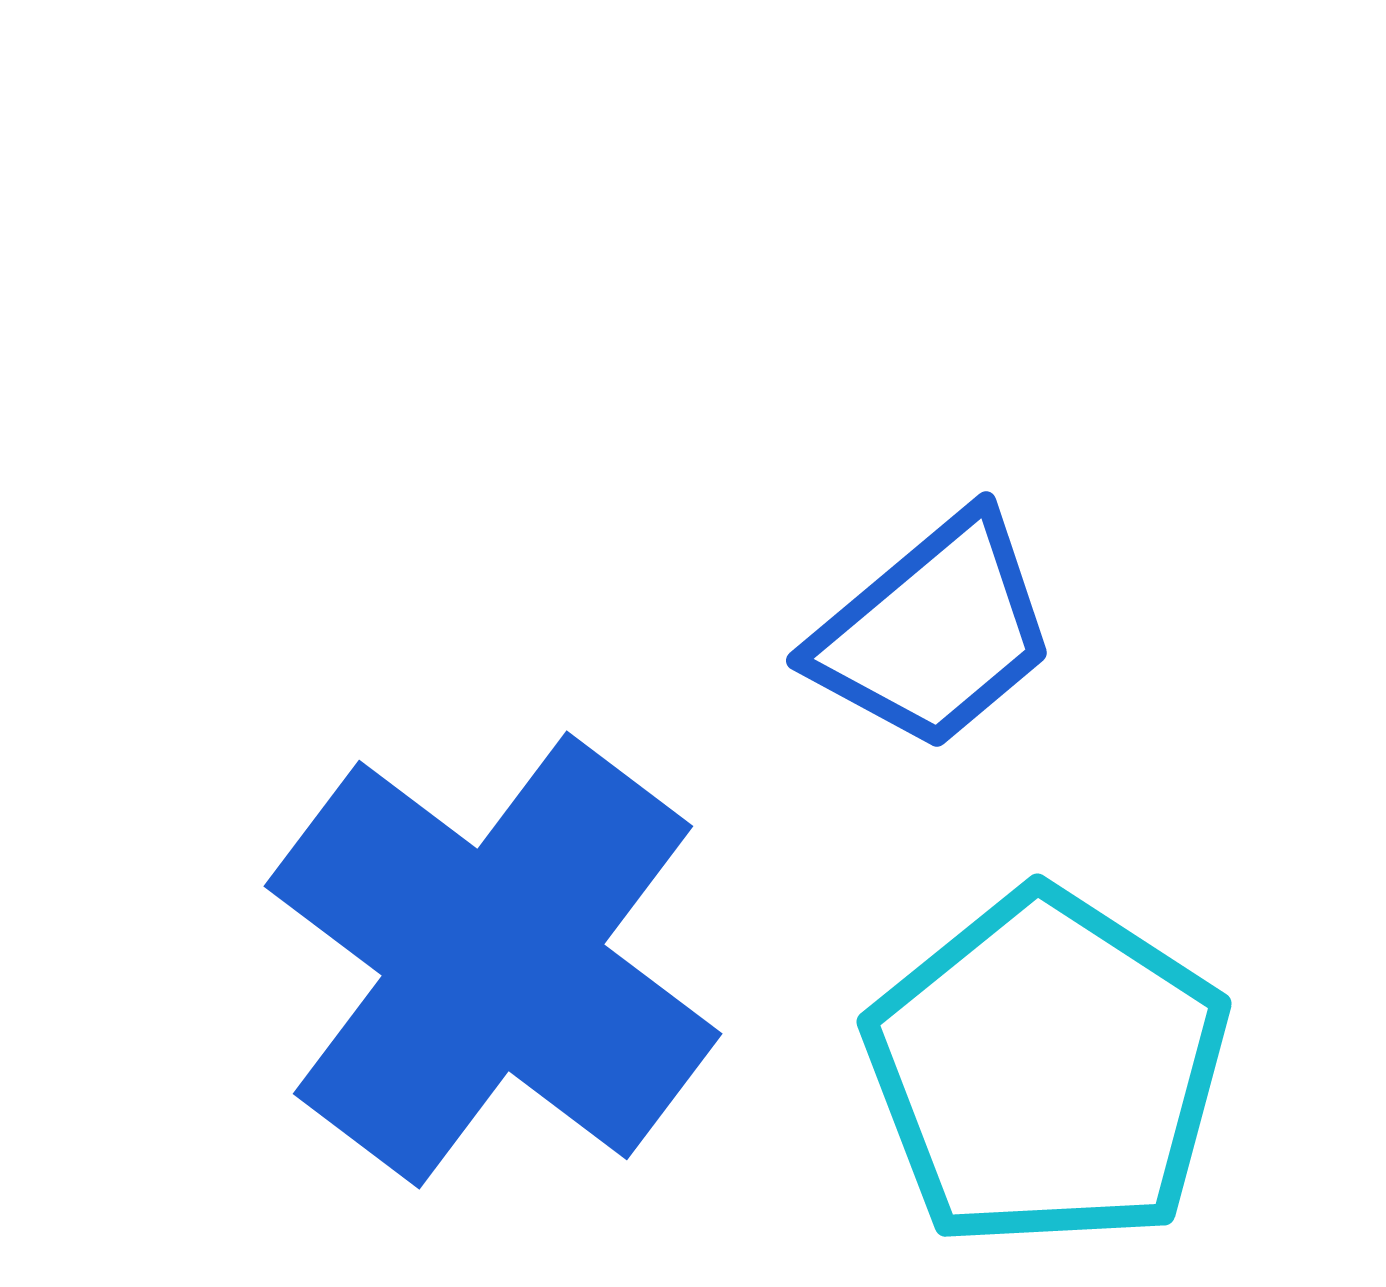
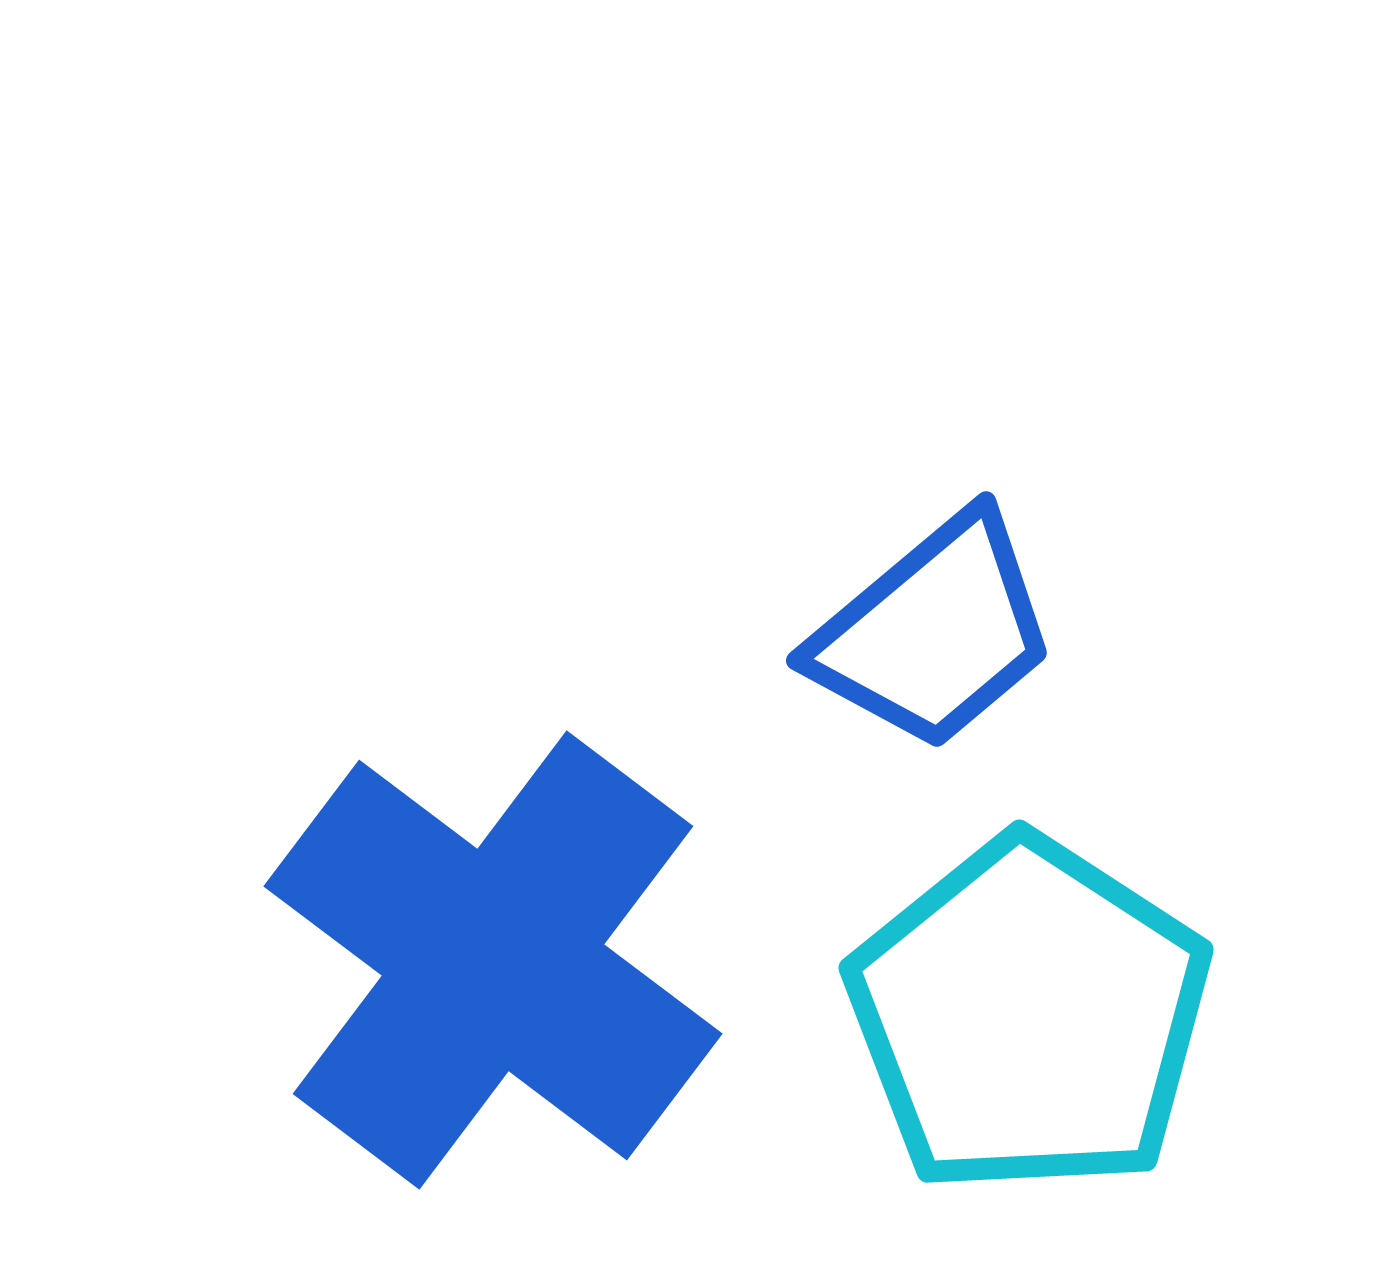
cyan pentagon: moved 18 px left, 54 px up
